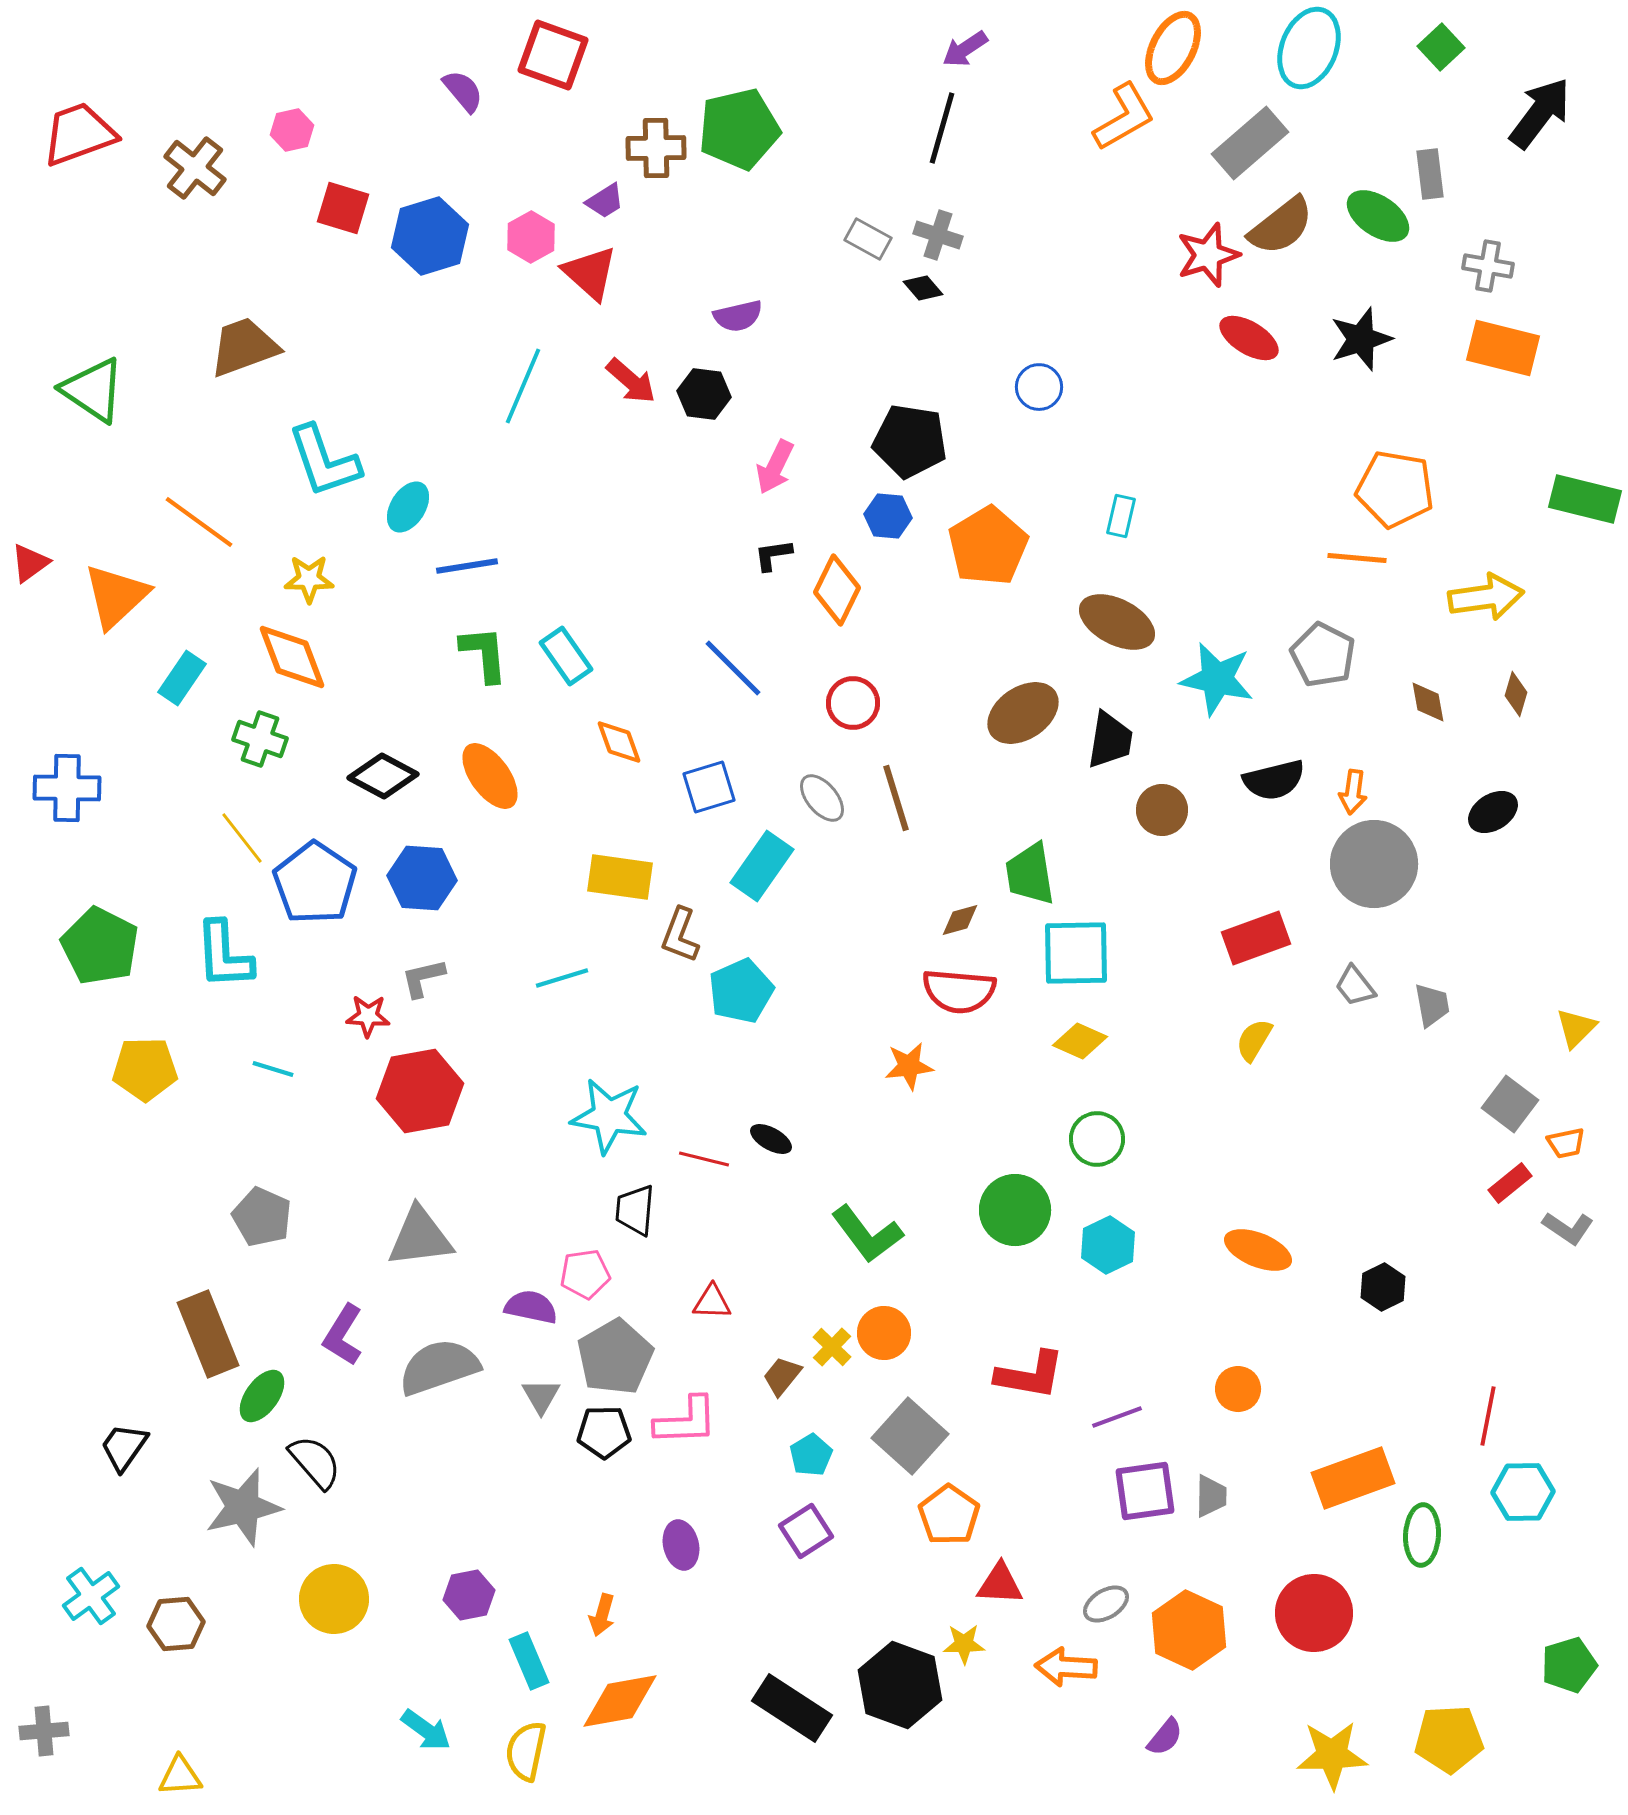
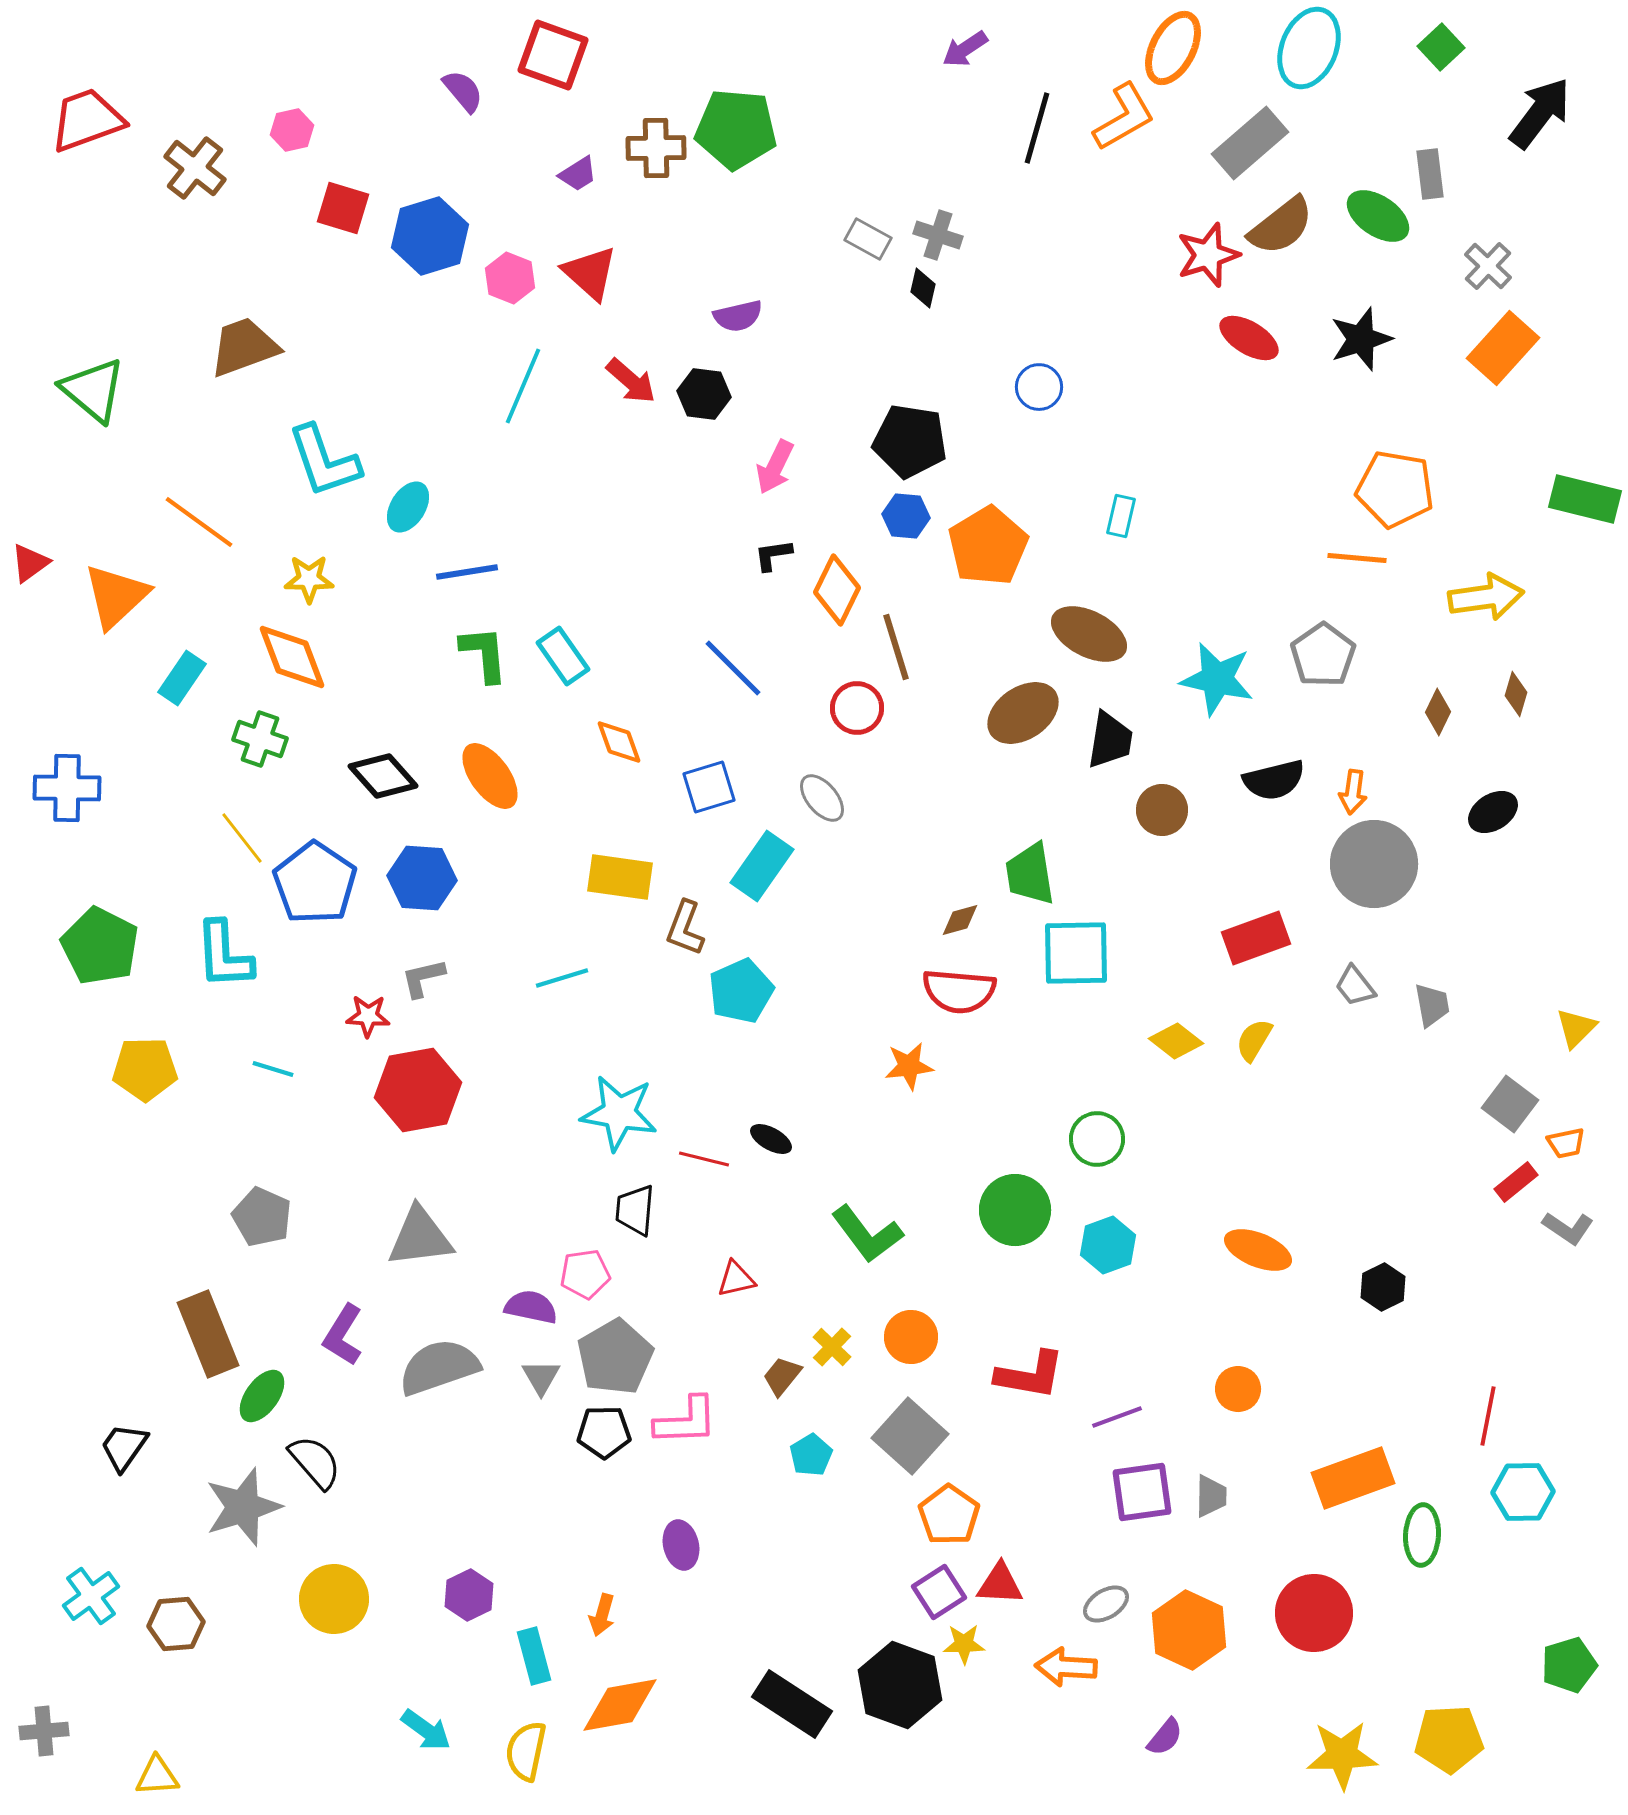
black line at (942, 128): moved 95 px right
green pentagon at (739, 129): moved 3 px left; rotated 18 degrees clockwise
red trapezoid at (79, 134): moved 8 px right, 14 px up
purple trapezoid at (605, 201): moved 27 px left, 27 px up
pink hexagon at (531, 237): moved 21 px left, 41 px down; rotated 9 degrees counterclockwise
gray cross at (1488, 266): rotated 33 degrees clockwise
black diamond at (923, 288): rotated 54 degrees clockwise
orange rectangle at (1503, 348): rotated 62 degrees counterclockwise
green triangle at (93, 390): rotated 6 degrees clockwise
blue hexagon at (888, 516): moved 18 px right
blue line at (467, 566): moved 6 px down
brown ellipse at (1117, 622): moved 28 px left, 12 px down
gray pentagon at (1323, 655): rotated 10 degrees clockwise
cyan rectangle at (566, 656): moved 3 px left
brown diamond at (1428, 702): moved 10 px right, 10 px down; rotated 36 degrees clockwise
red circle at (853, 703): moved 4 px right, 5 px down
black diamond at (383, 776): rotated 20 degrees clockwise
brown line at (896, 798): moved 151 px up
brown L-shape at (680, 935): moved 5 px right, 7 px up
yellow diamond at (1080, 1041): moved 96 px right; rotated 14 degrees clockwise
red hexagon at (420, 1091): moved 2 px left, 1 px up
cyan star at (609, 1116): moved 10 px right, 3 px up
red rectangle at (1510, 1183): moved 6 px right, 1 px up
cyan hexagon at (1108, 1245): rotated 6 degrees clockwise
red triangle at (712, 1302): moved 24 px right, 23 px up; rotated 15 degrees counterclockwise
orange circle at (884, 1333): moved 27 px right, 4 px down
gray triangle at (541, 1396): moved 19 px up
purple square at (1145, 1491): moved 3 px left, 1 px down
gray star at (243, 1507): rotated 4 degrees counterclockwise
purple square at (806, 1531): moved 133 px right, 61 px down
purple hexagon at (469, 1595): rotated 15 degrees counterclockwise
cyan rectangle at (529, 1661): moved 5 px right, 5 px up; rotated 8 degrees clockwise
orange diamond at (620, 1701): moved 4 px down
black rectangle at (792, 1708): moved 4 px up
yellow star at (1332, 1755): moved 10 px right
yellow triangle at (180, 1776): moved 23 px left
